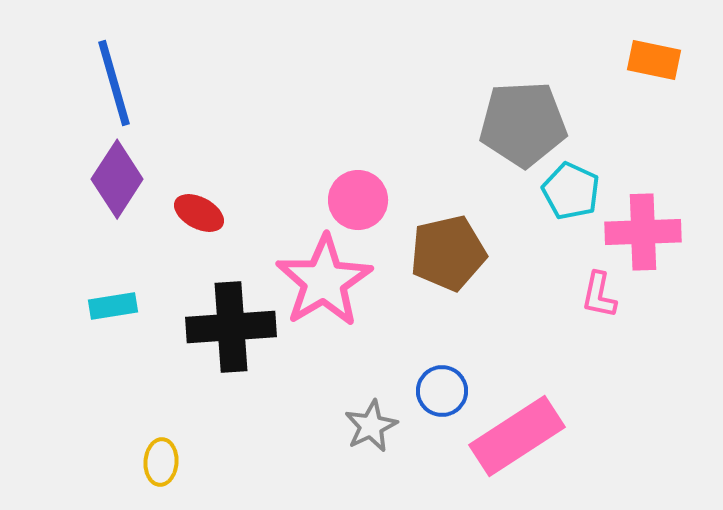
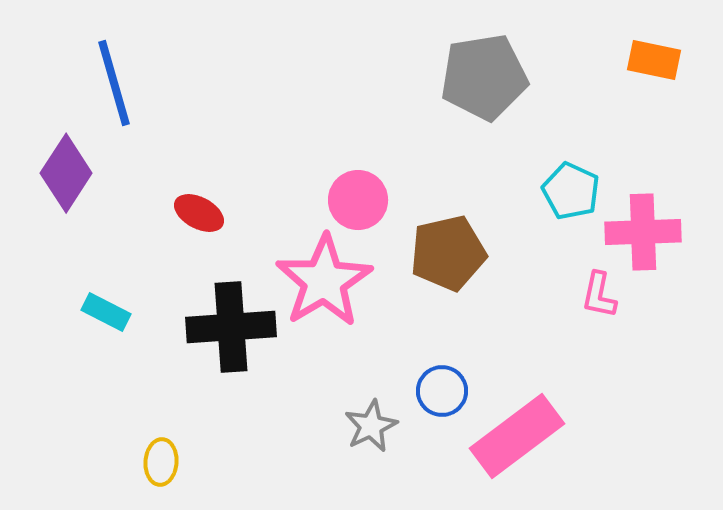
gray pentagon: moved 39 px left, 47 px up; rotated 6 degrees counterclockwise
purple diamond: moved 51 px left, 6 px up
cyan rectangle: moved 7 px left, 6 px down; rotated 36 degrees clockwise
pink rectangle: rotated 4 degrees counterclockwise
